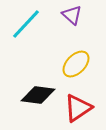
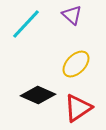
black diamond: rotated 16 degrees clockwise
